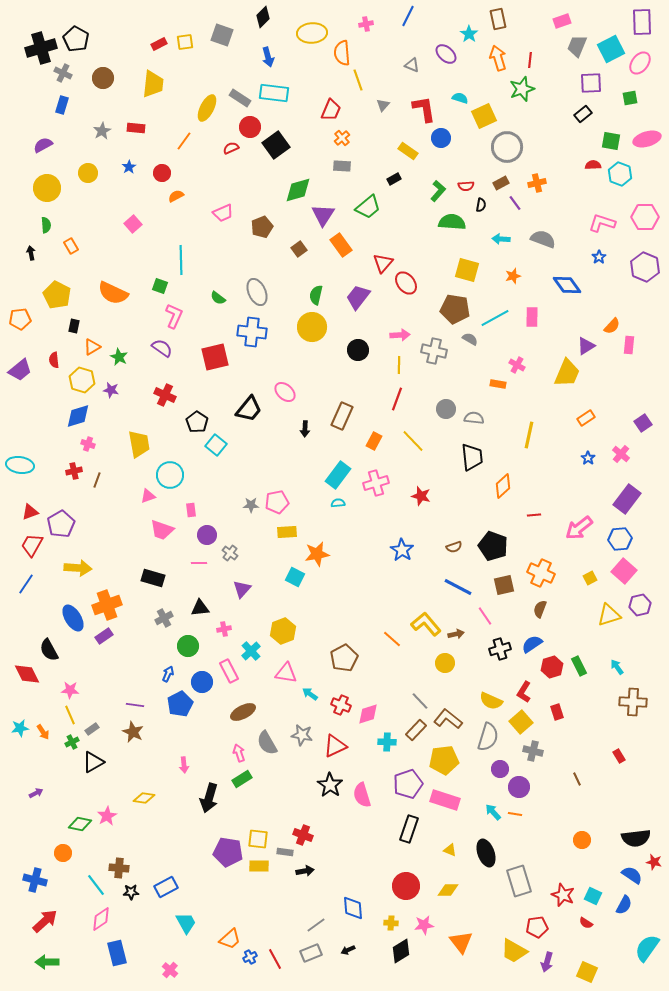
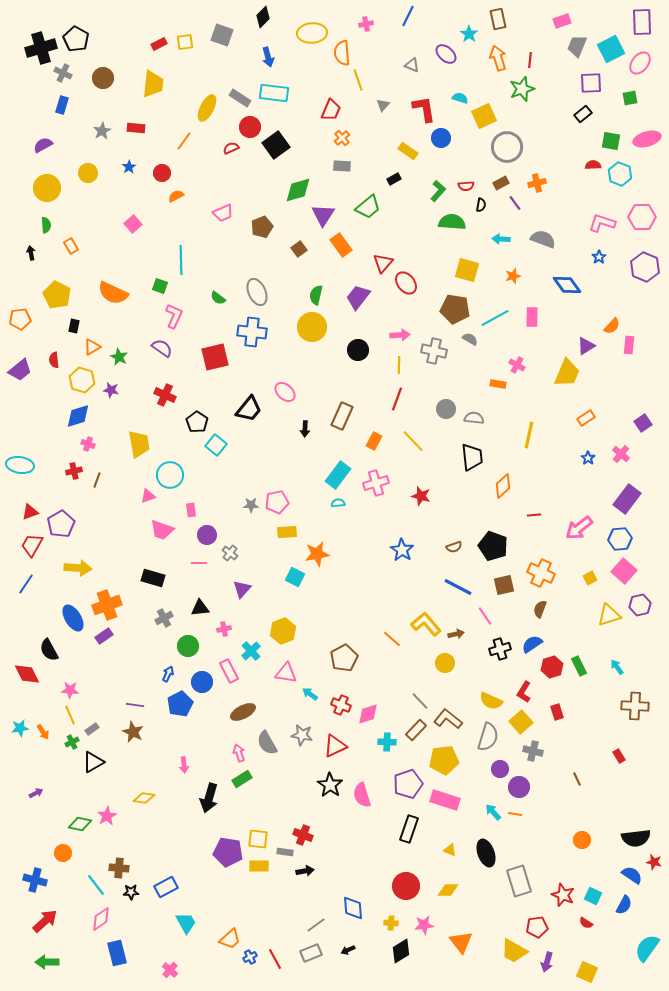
pink hexagon at (645, 217): moved 3 px left
brown cross at (633, 702): moved 2 px right, 4 px down
